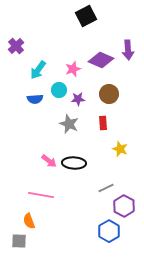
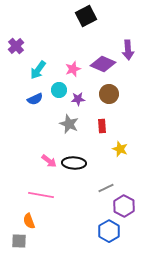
purple diamond: moved 2 px right, 4 px down
blue semicircle: rotated 21 degrees counterclockwise
red rectangle: moved 1 px left, 3 px down
